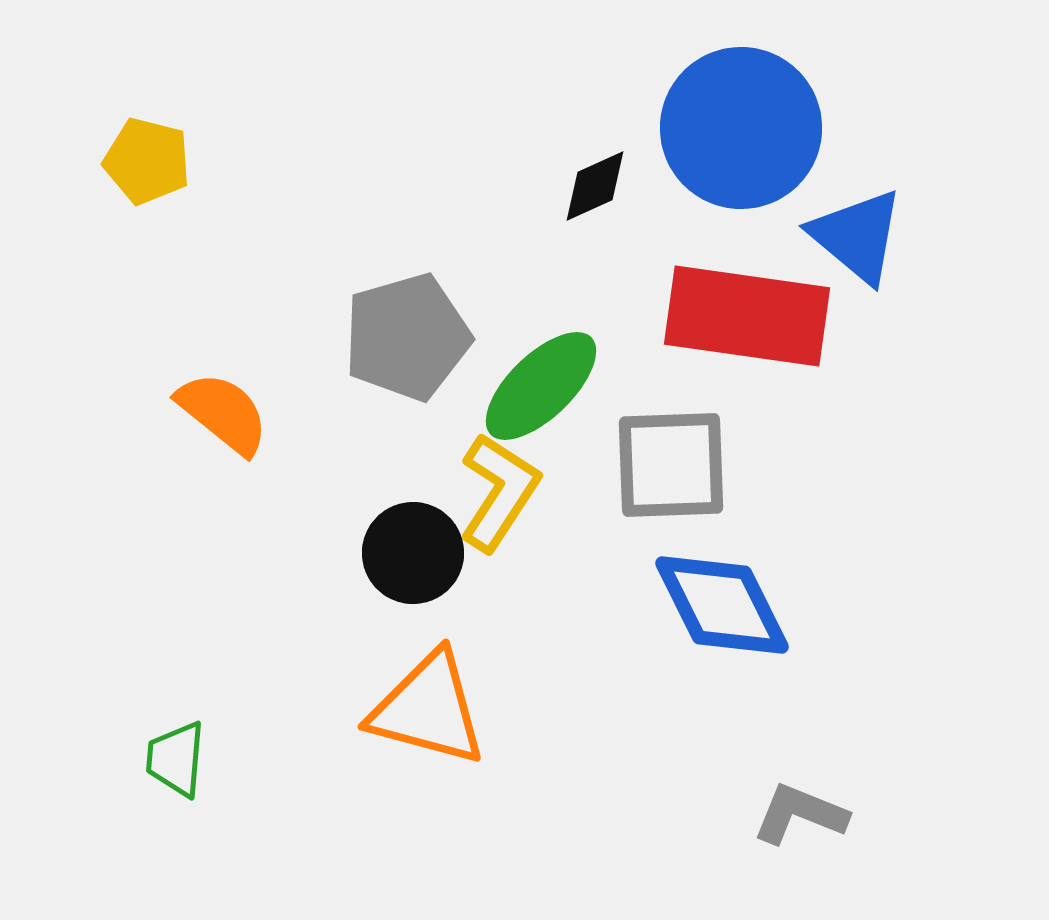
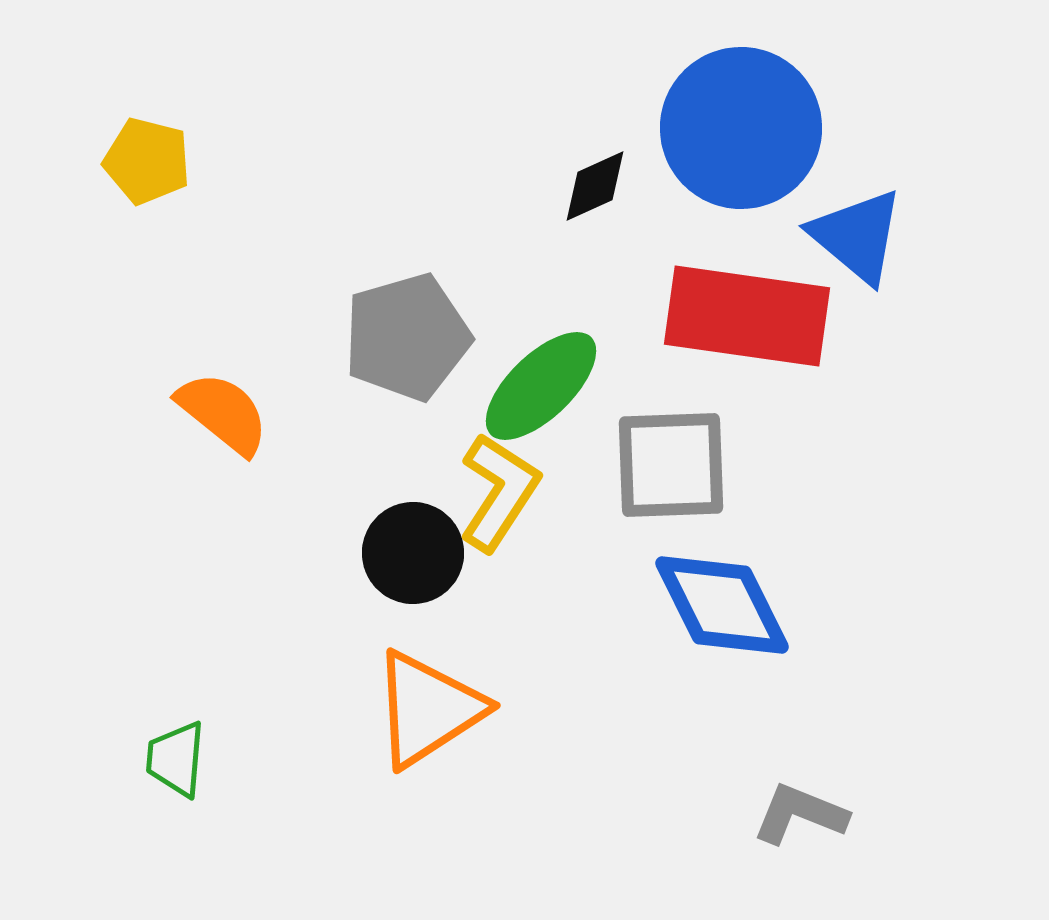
orange triangle: rotated 48 degrees counterclockwise
